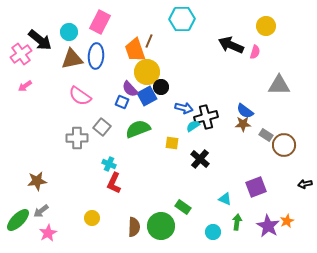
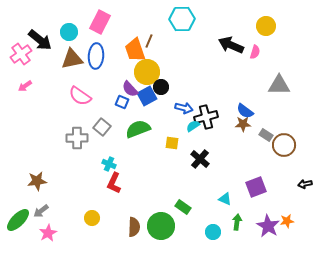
orange star at (287, 221): rotated 16 degrees clockwise
